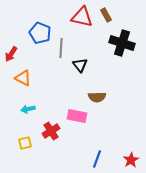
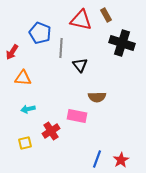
red triangle: moved 1 px left, 3 px down
red arrow: moved 1 px right, 2 px up
orange triangle: rotated 24 degrees counterclockwise
red star: moved 10 px left
